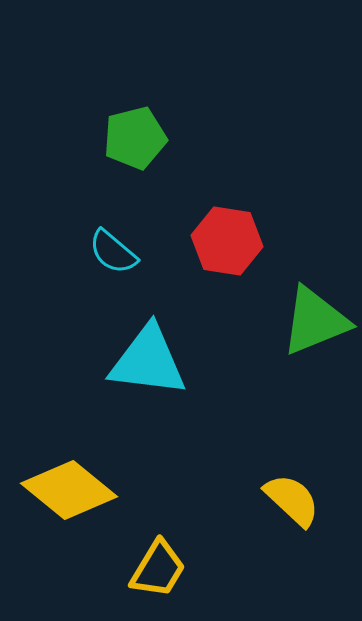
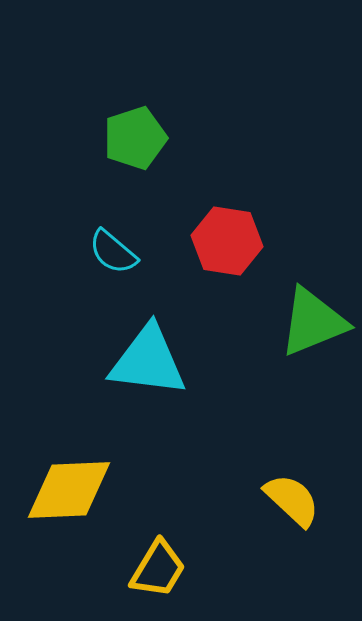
green pentagon: rotated 4 degrees counterclockwise
green triangle: moved 2 px left, 1 px down
yellow diamond: rotated 42 degrees counterclockwise
